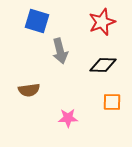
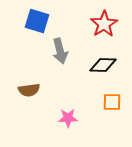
red star: moved 2 px right, 2 px down; rotated 12 degrees counterclockwise
